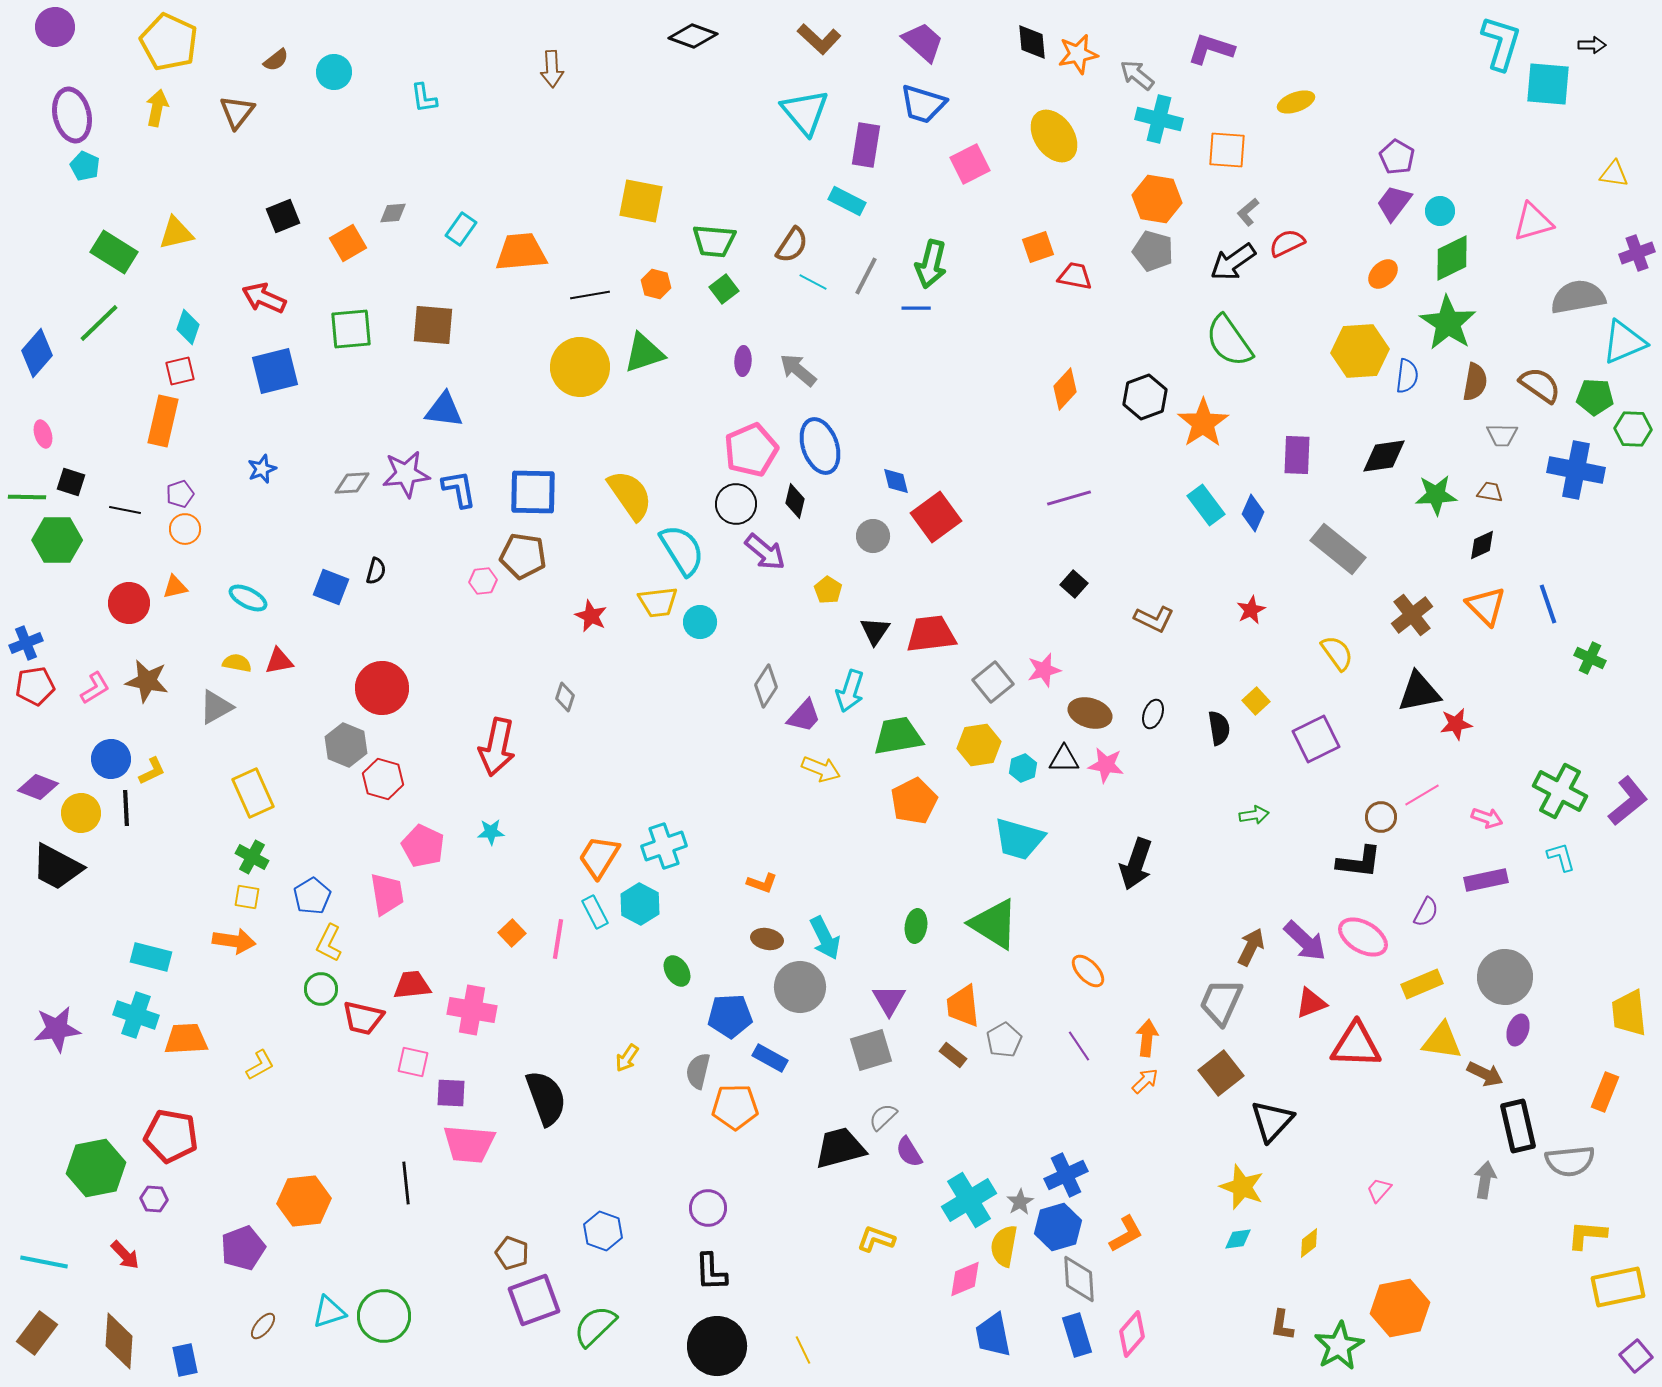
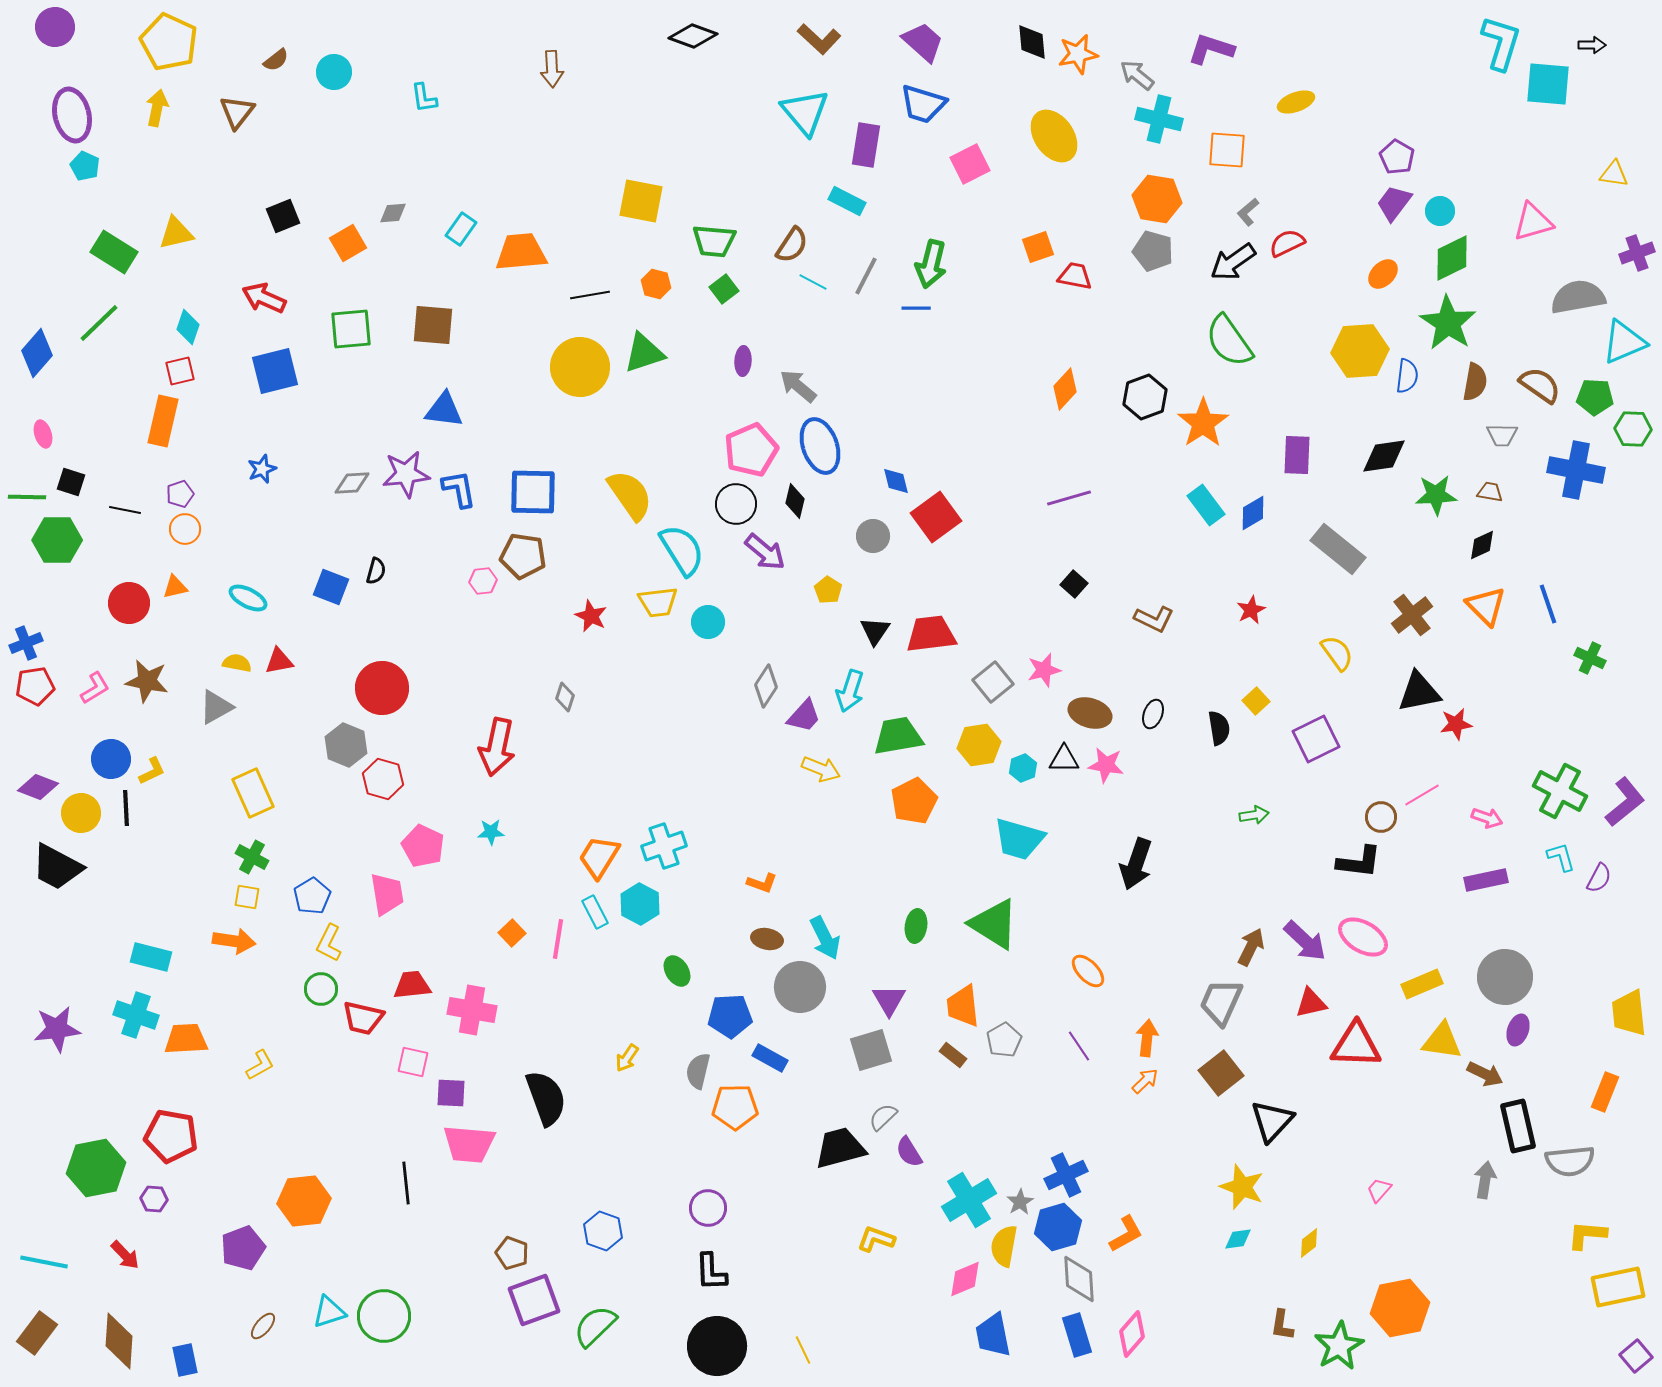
gray arrow at (798, 370): moved 16 px down
blue diamond at (1253, 513): rotated 36 degrees clockwise
cyan circle at (700, 622): moved 8 px right
purple L-shape at (1628, 801): moved 3 px left, 1 px down
purple semicircle at (1426, 912): moved 173 px right, 34 px up
red triangle at (1311, 1003): rotated 8 degrees clockwise
